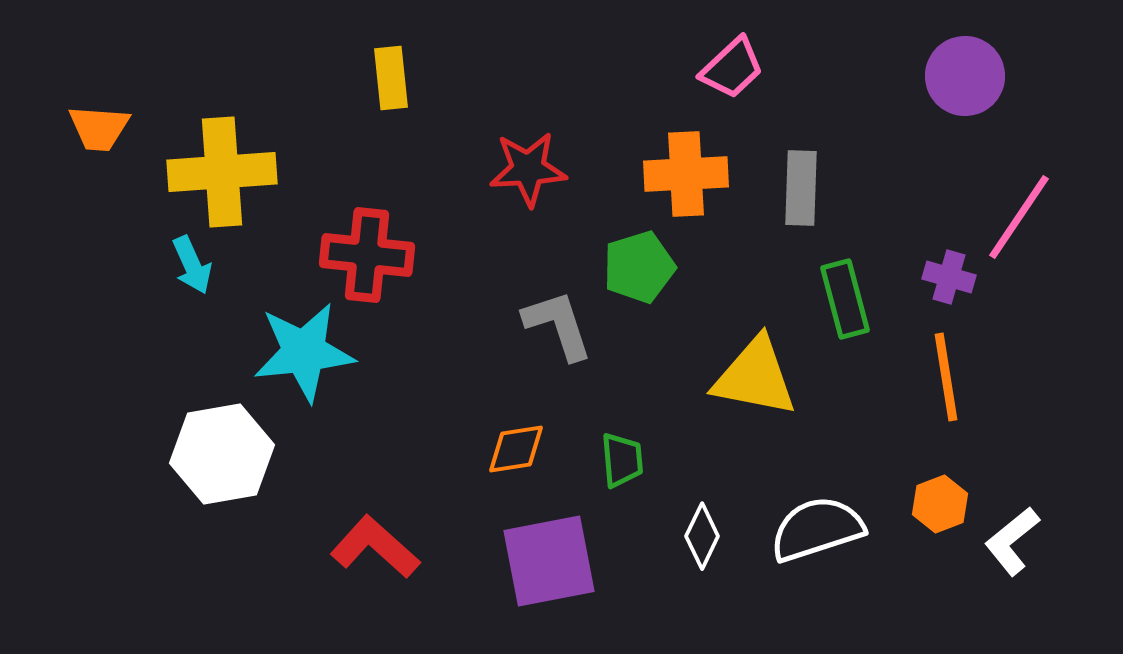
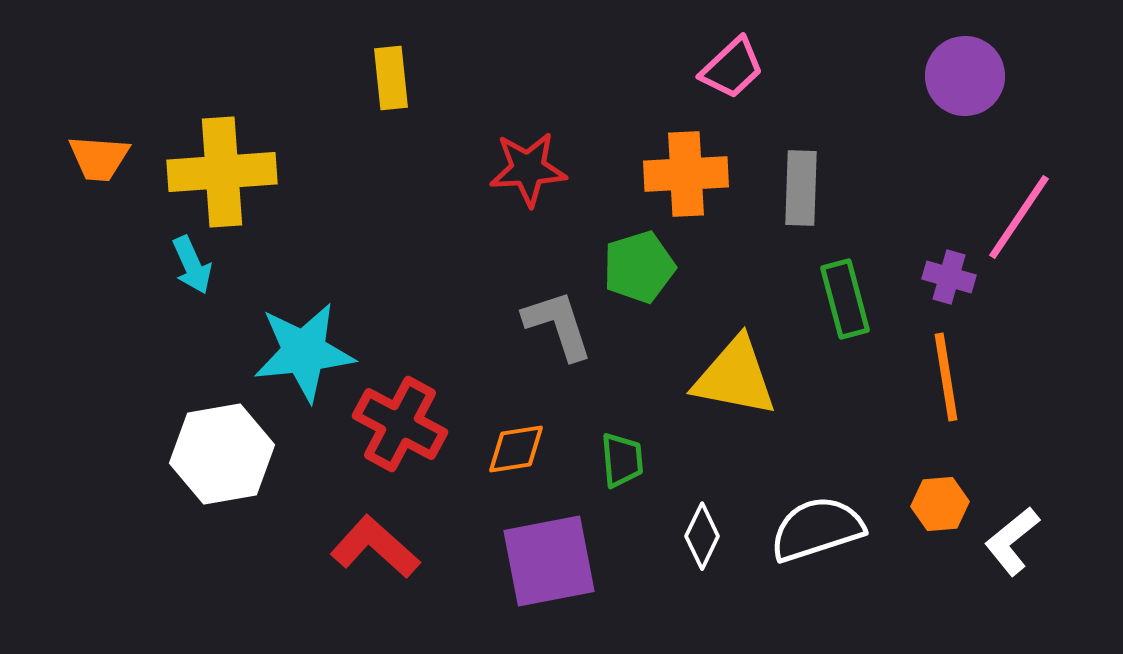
orange trapezoid: moved 30 px down
red cross: moved 33 px right, 169 px down; rotated 22 degrees clockwise
yellow triangle: moved 20 px left
orange hexagon: rotated 16 degrees clockwise
